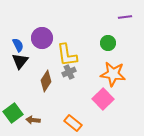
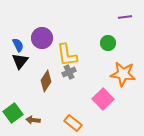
orange star: moved 10 px right
